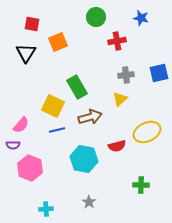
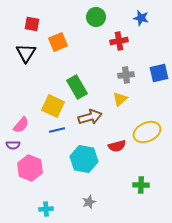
red cross: moved 2 px right
gray star: rotated 16 degrees clockwise
